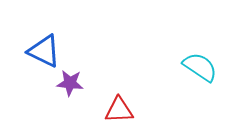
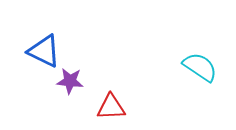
purple star: moved 2 px up
red triangle: moved 8 px left, 3 px up
